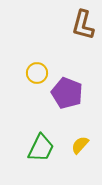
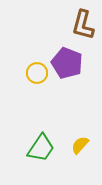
purple pentagon: moved 30 px up
green trapezoid: rotated 8 degrees clockwise
